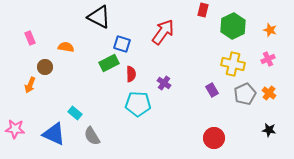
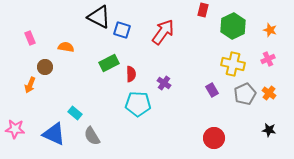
blue square: moved 14 px up
